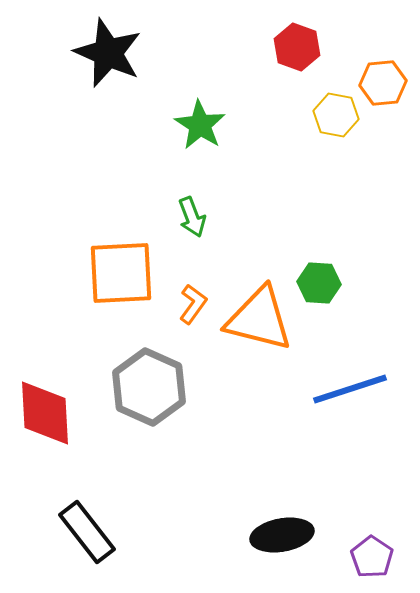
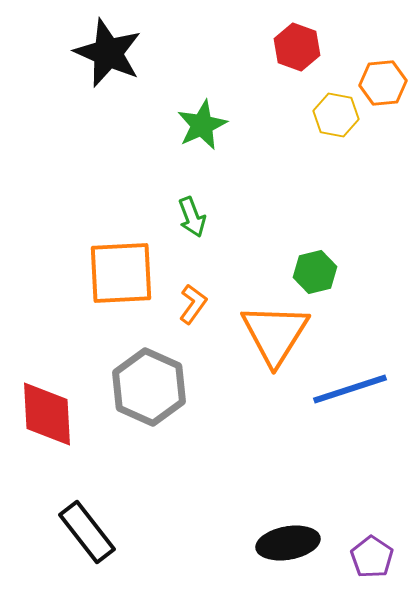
green star: moved 2 px right; rotated 15 degrees clockwise
green hexagon: moved 4 px left, 11 px up; rotated 18 degrees counterclockwise
orange triangle: moved 16 px right, 15 px down; rotated 48 degrees clockwise
red diamond: moved 2 px right, 1 px down
black ellipse: moved 6 px right, 8 px down
